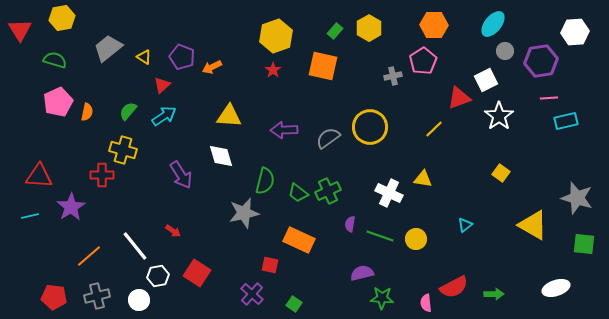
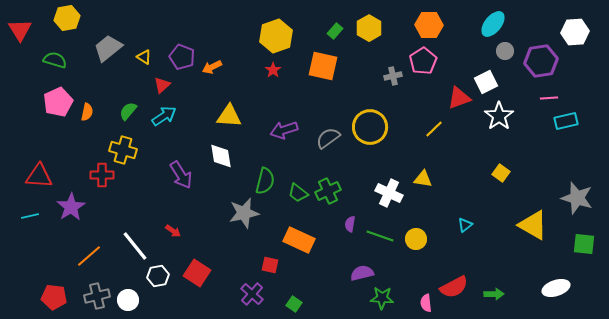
yellow hexagon at (62, 18): moved 5 px right
orange hexagon at (434, 25): moved 5 px left
white square at (486, 80): moved 2 px down
purple arrow at (284, 130): rotated 16 degrees counterclockwise
white diamond at (221, 156): rotated 8 degrees clockwise
white circle at (139, 300): moved 11 px left
